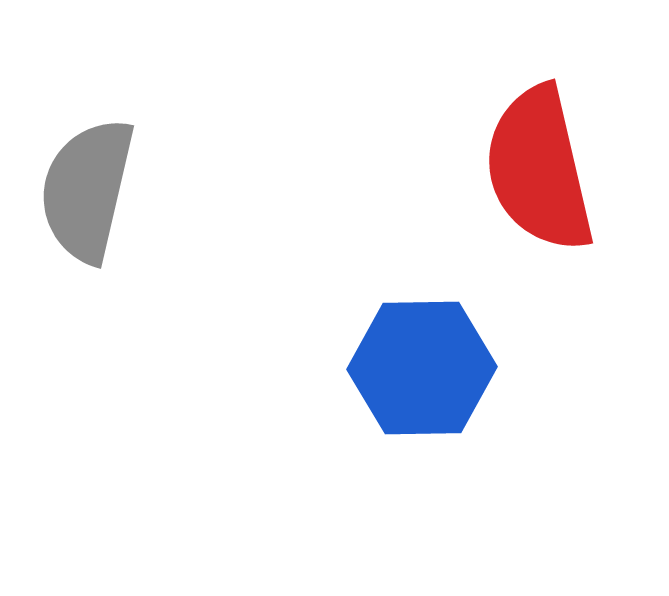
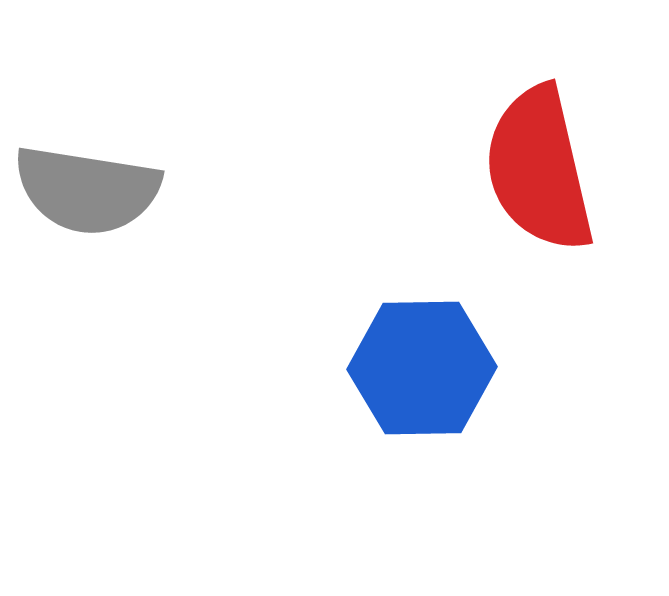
gray semicircle: rotated 94 degrees counterclockwise
